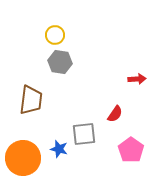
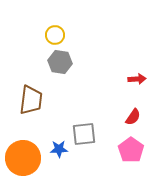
red semicircle: moved 18 px right, 3 px down
blue star: rotated 18 degrees counterclockwise
